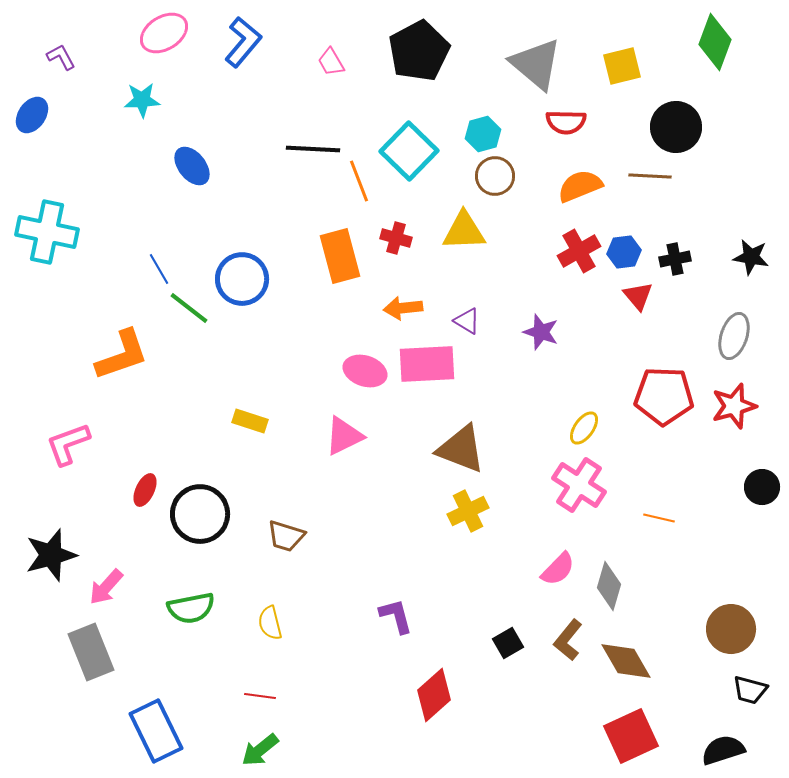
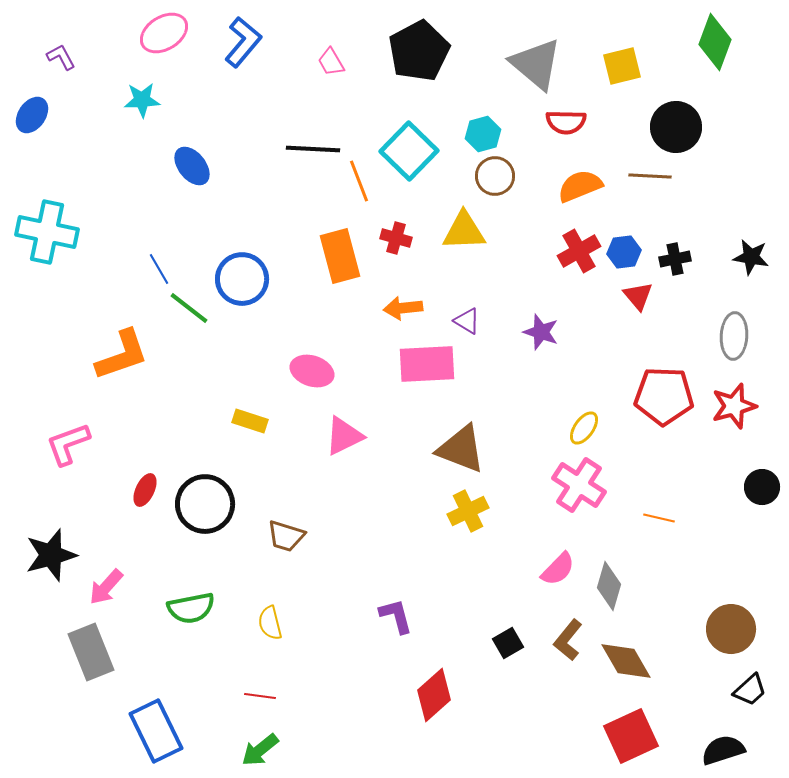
gray ellipse at (734, 336): rotated 15 degrees counterclockwise
pink ellipse at (365, 371): moved 53 px left
black circle at (200, 514): moved 5 px right, 10 px up
black trapezoid at (750, 690): rotated 57 degrees counterclockwise
